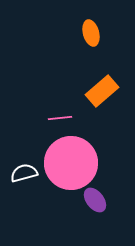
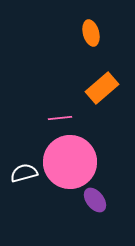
orange rectangle: moved 3 px up
pink circle: moved 1 px left, 1 px up
